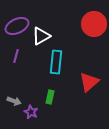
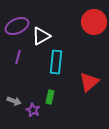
red circle: moved 2 px up
purple line: moved 2 px right, 1 px down
purple star: moved 2 px right, 2 px up
